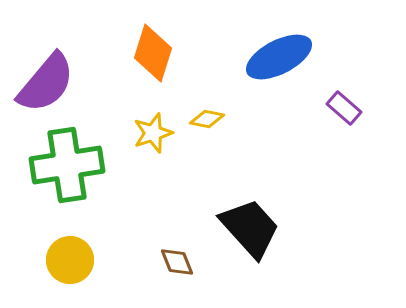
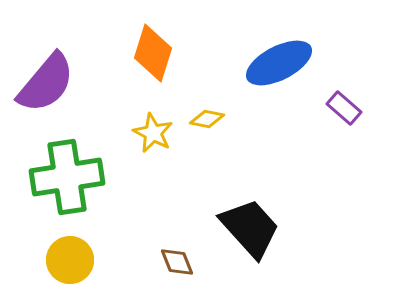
blue ellipse: moved 6 px down
yellow star: rotated 27 degrees counterclockwise
green cross: moved 12 px down
